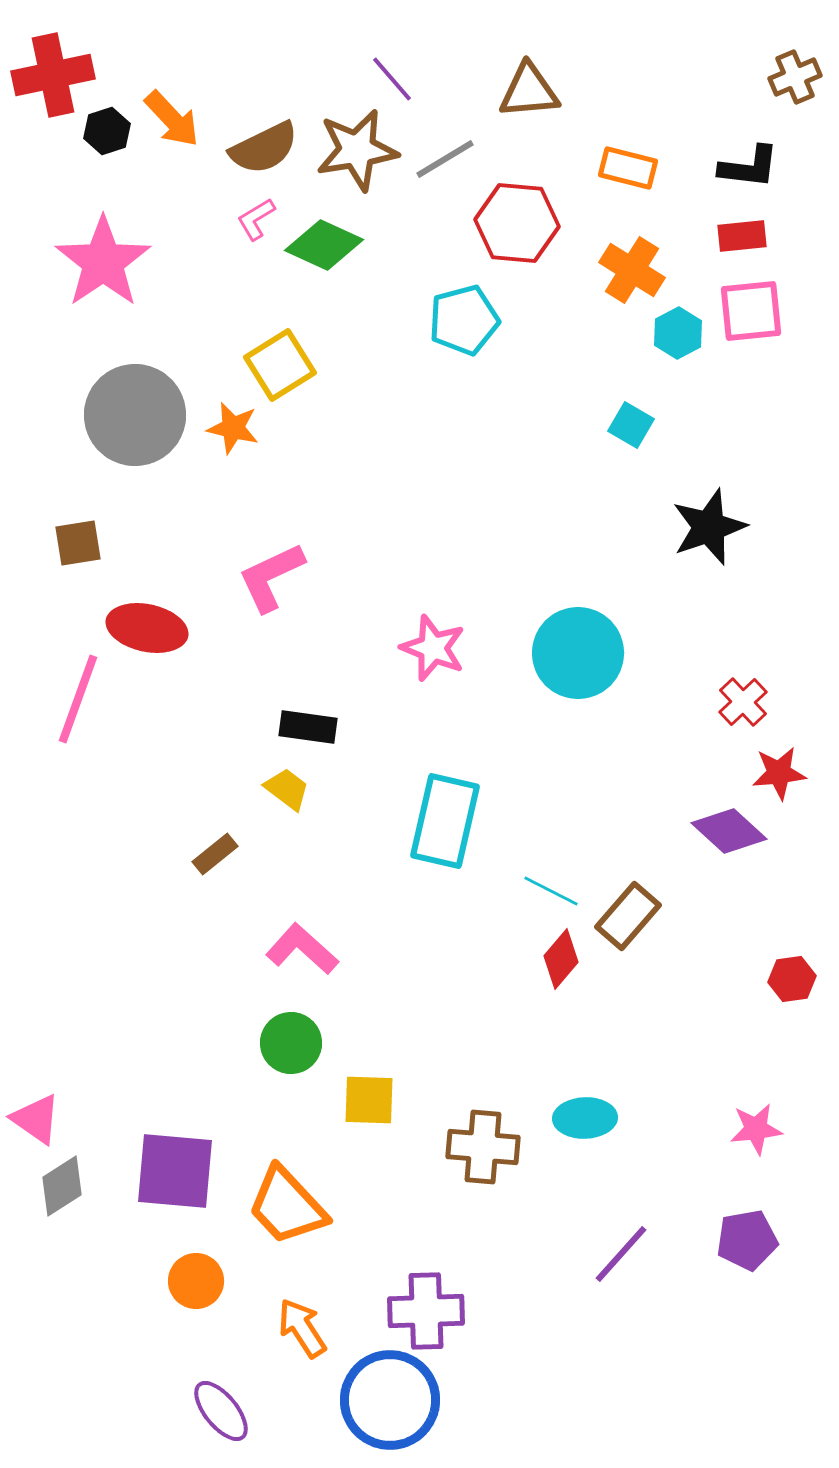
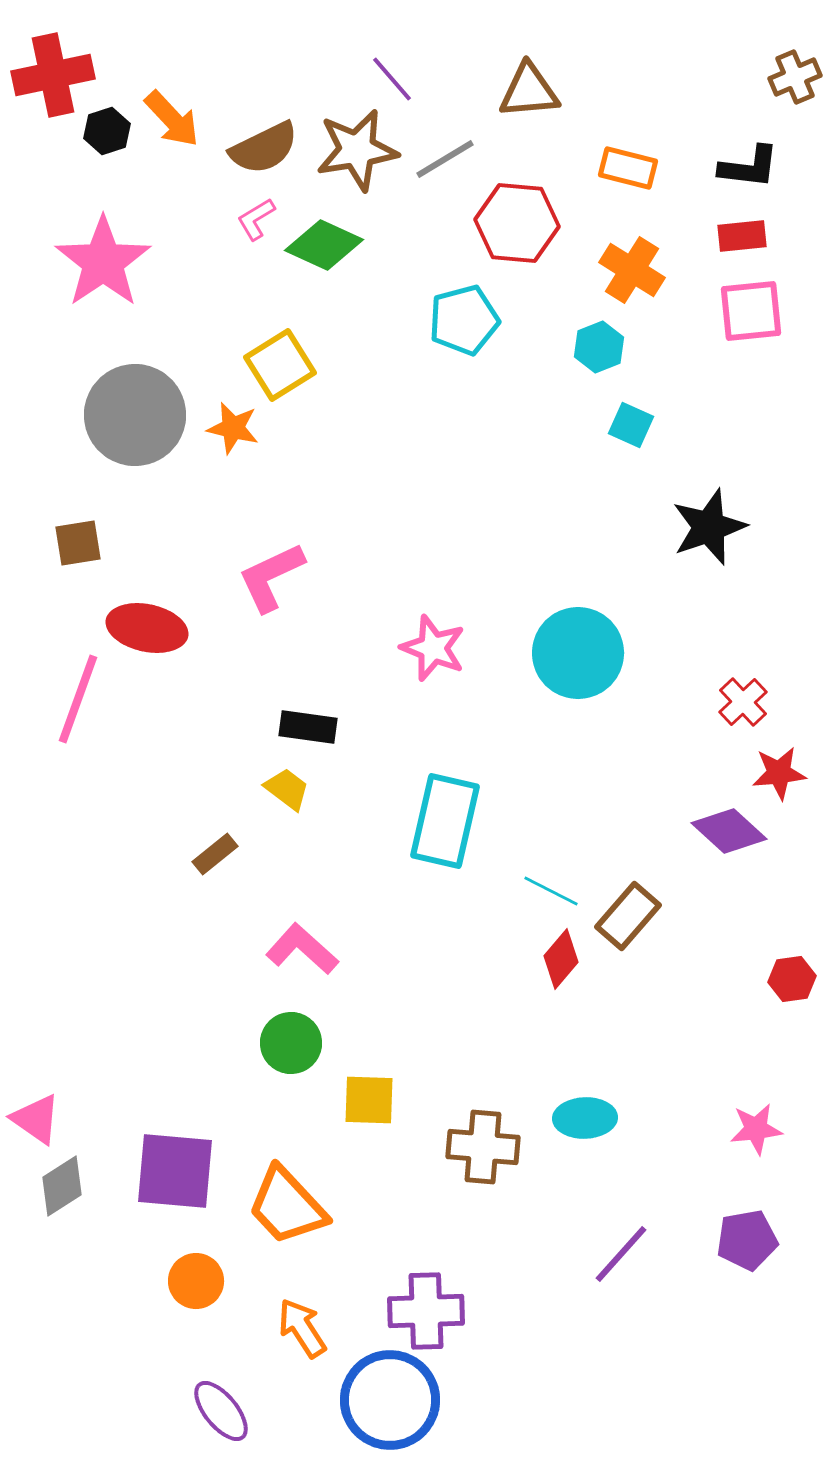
cyan hexagon at (678, 333): moved 79 px left, 14 px down; rotated 6 degrees clockwise
cyan square at (631, 425): rotated 6 degrees counterclockwise
